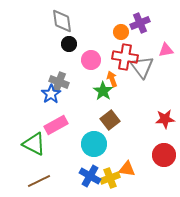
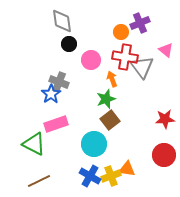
pink triangle: rotated 49 degrees clockwise
green star: moved 3 px right, 8 px down; rotated 18 degrees clockwise
pink rectangle: moved 1 px up; rotated 10 degrees clockwise
yellow cross: moved 1 px right, 2 px up
